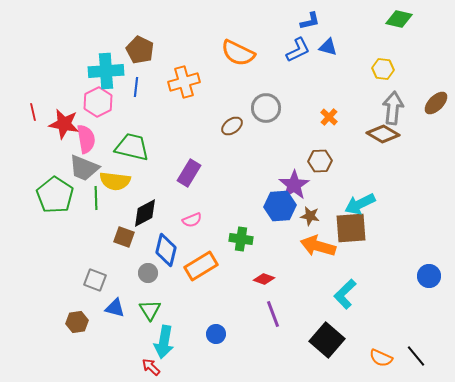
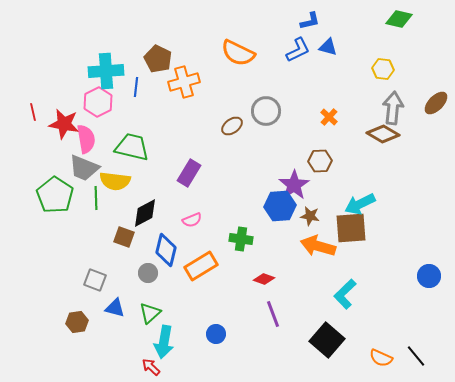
brown pentagon at (140, 50): moved 18 px right, 9 px down
gray circle at (266, 108): moved 3 px down
green triangle at (150, 310): moved 3 px down; rotated 20 degrees clockwise
